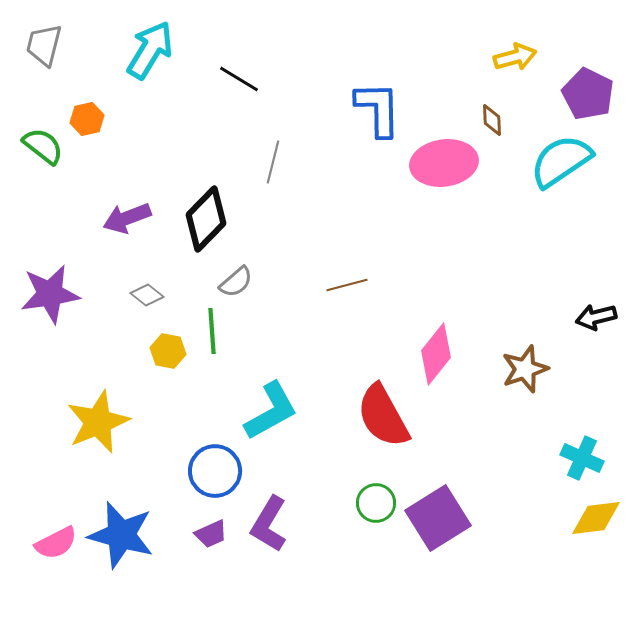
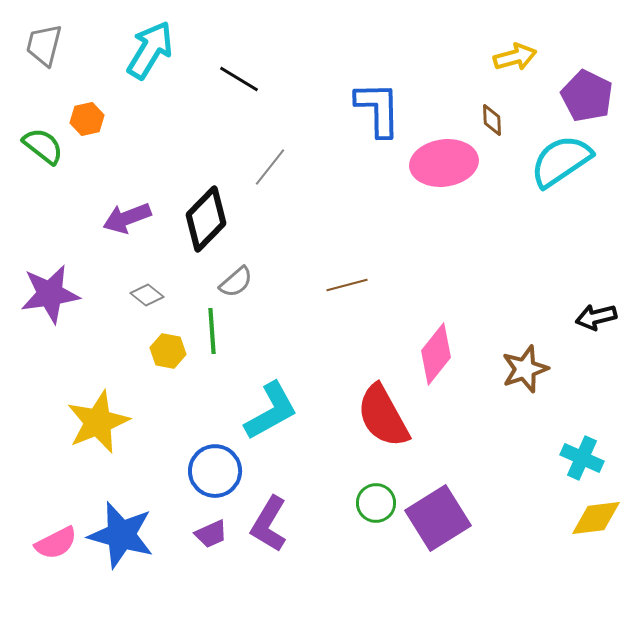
purple pentagon: moved 1 px left, 2 px down
gray line: moved 3 px left, 5 px down; rotated 24 degrees clockwise
